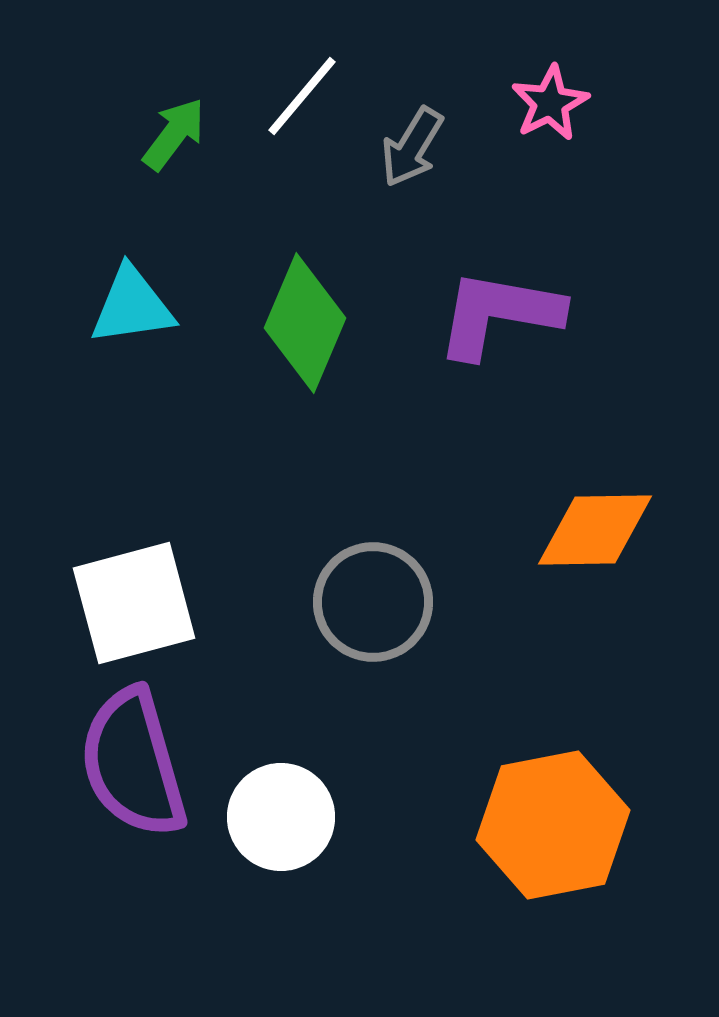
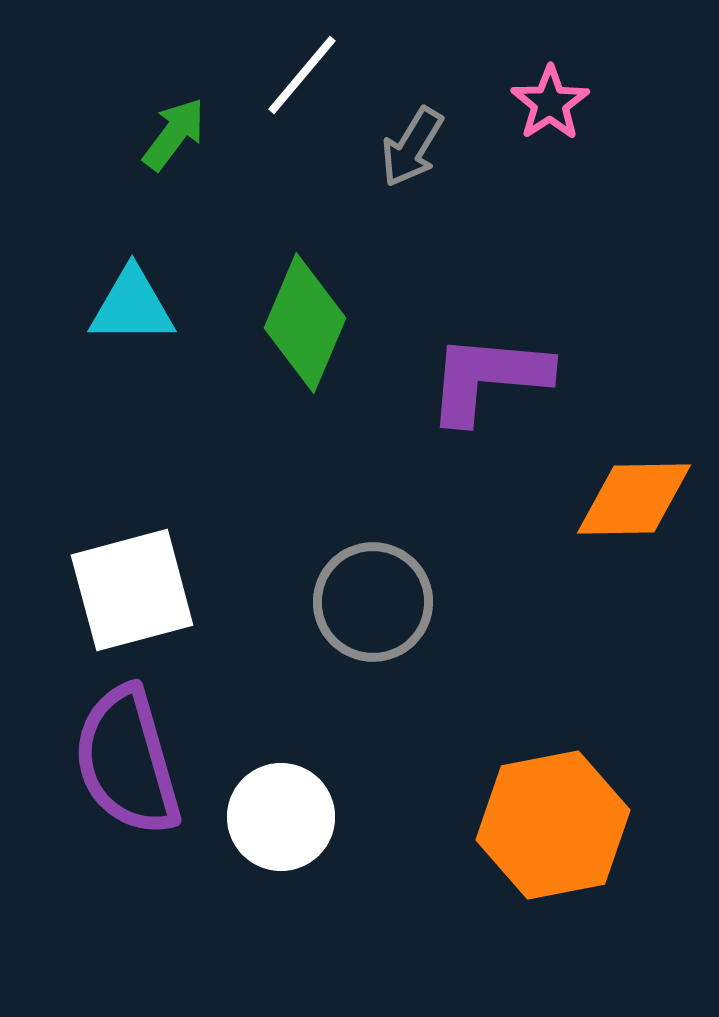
white line: moved 21 px up
pink star: rotated 6 degrees counterclockwise
cyan triangle: rotated 8 degrees clockwise
purple L-shape: moved 11 px left, 64 px down; rotated 5 degrees counterclockwise
orange diamond: moved 39 px right, 31 px up
white square: moved 2 px left, 13 px up
purple semicircle: moved 6 px left, 2 px up
